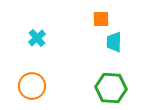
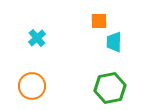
orange square: moved 2 px left, 2 px down
green hexagon: moved 1 px left; rotated 16 degrees counterclockwise
